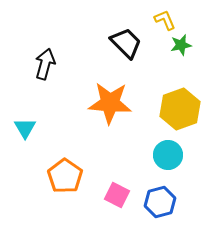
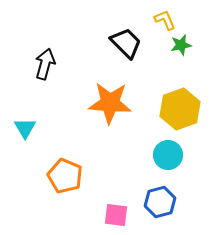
orange pentagon: rotated 12 degrees counterclockwise
pink square: moved 1 px left, 20 px down; rotated 20 degrees counterclockwise
